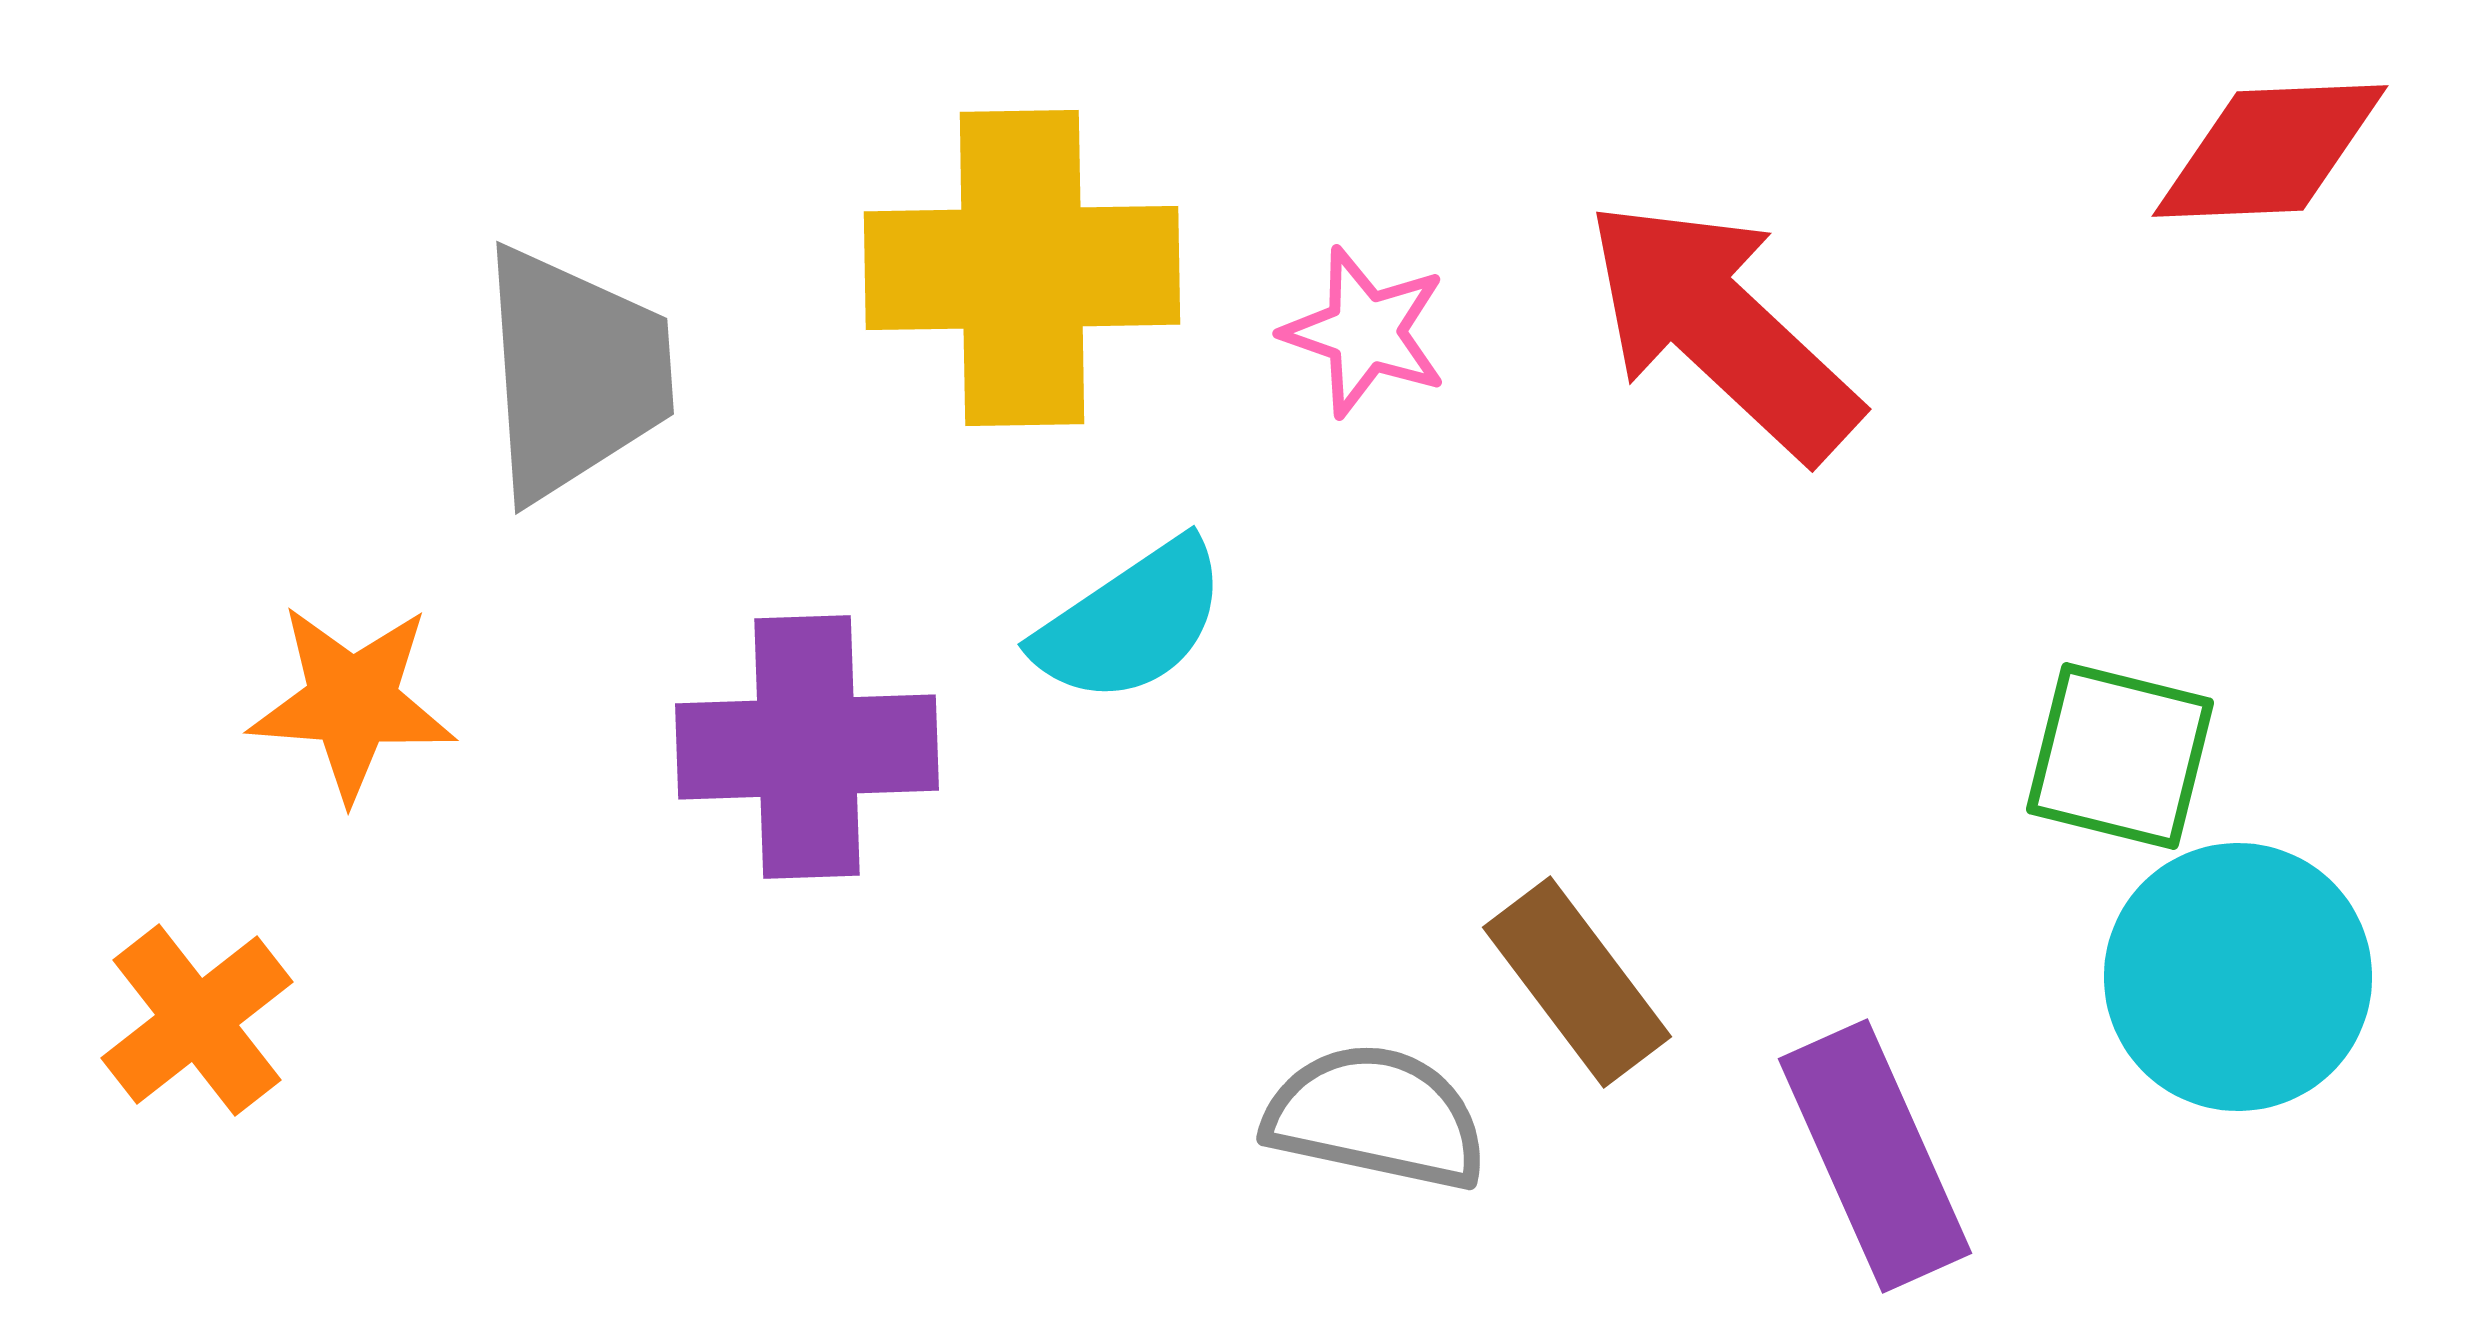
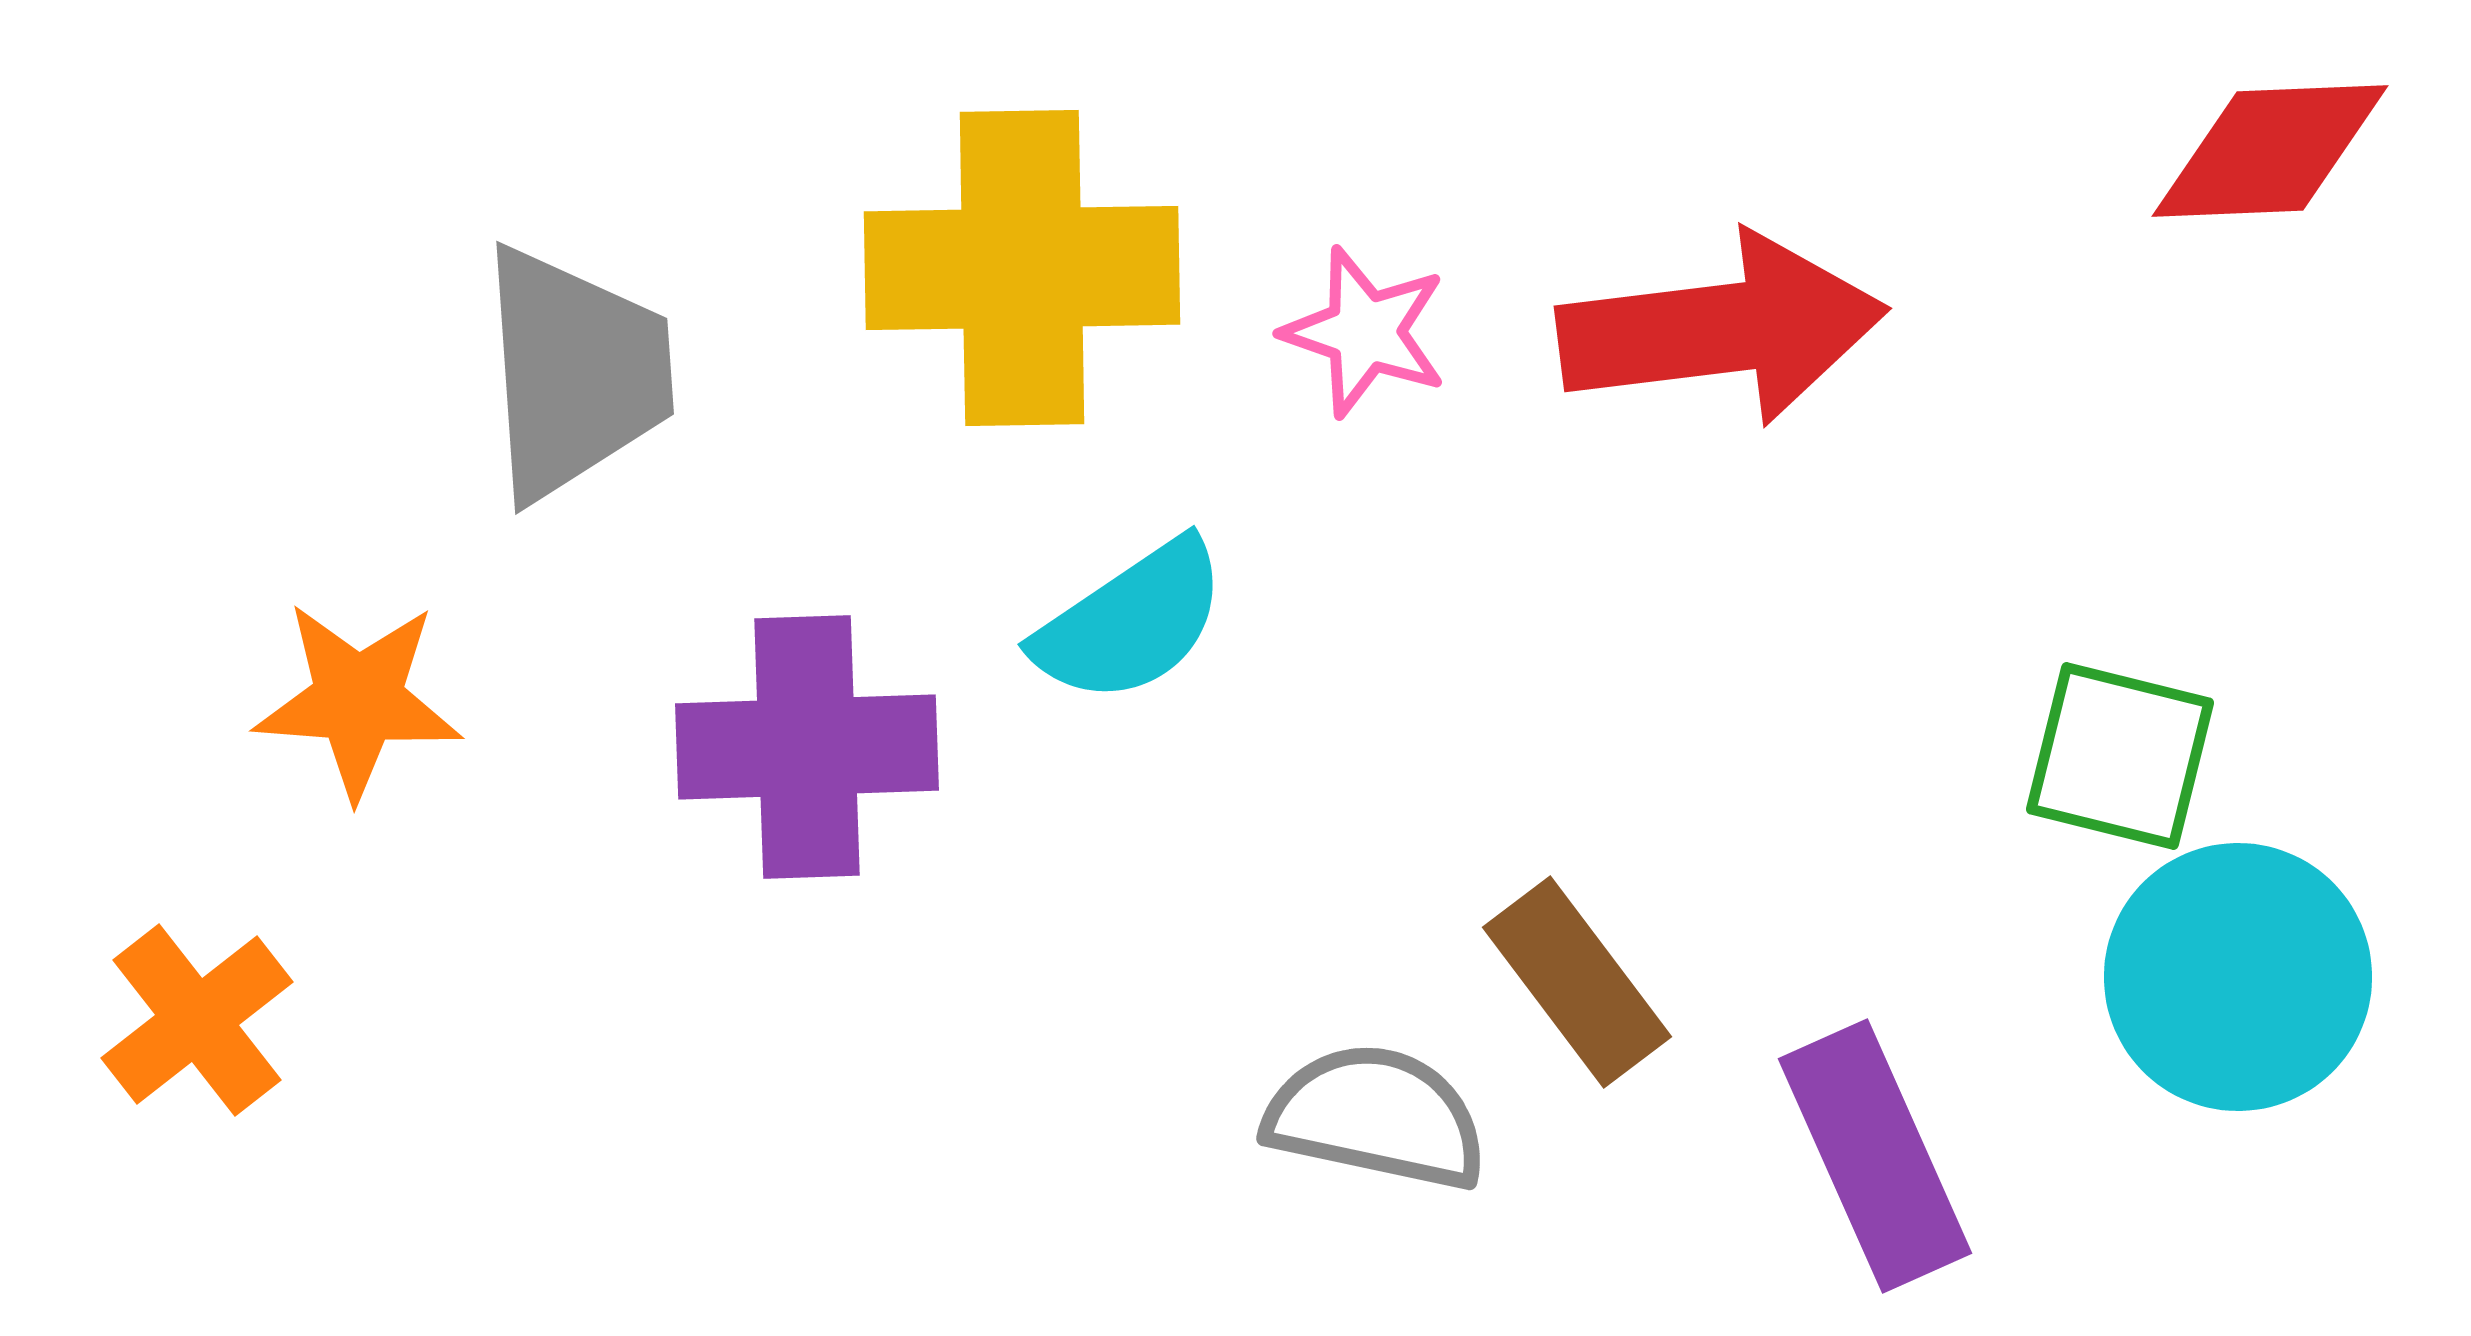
red arrow: rotated 130 degrees clockwise
orange star: moved 6 px right, 2 px up
